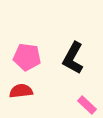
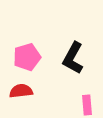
pink pentagon: rotated 24 degrees counterclockwise
pink rectangle: rotated 42 degrees clockwise
